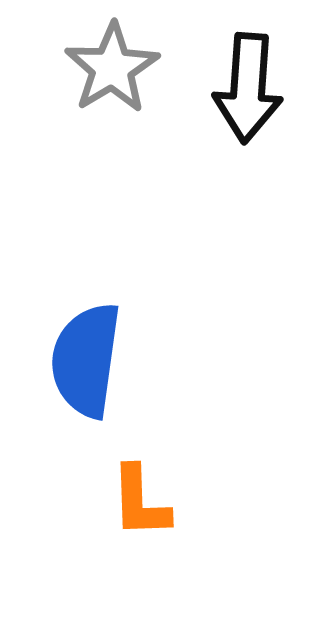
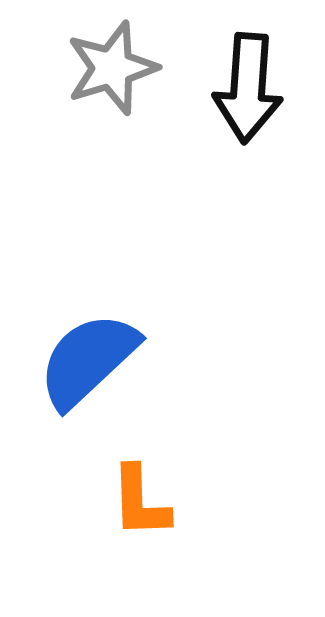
gray star: rotated 14 degrees clockwise
blue semicircle: moved 2 px right; rotated 39 degrees clockwise
